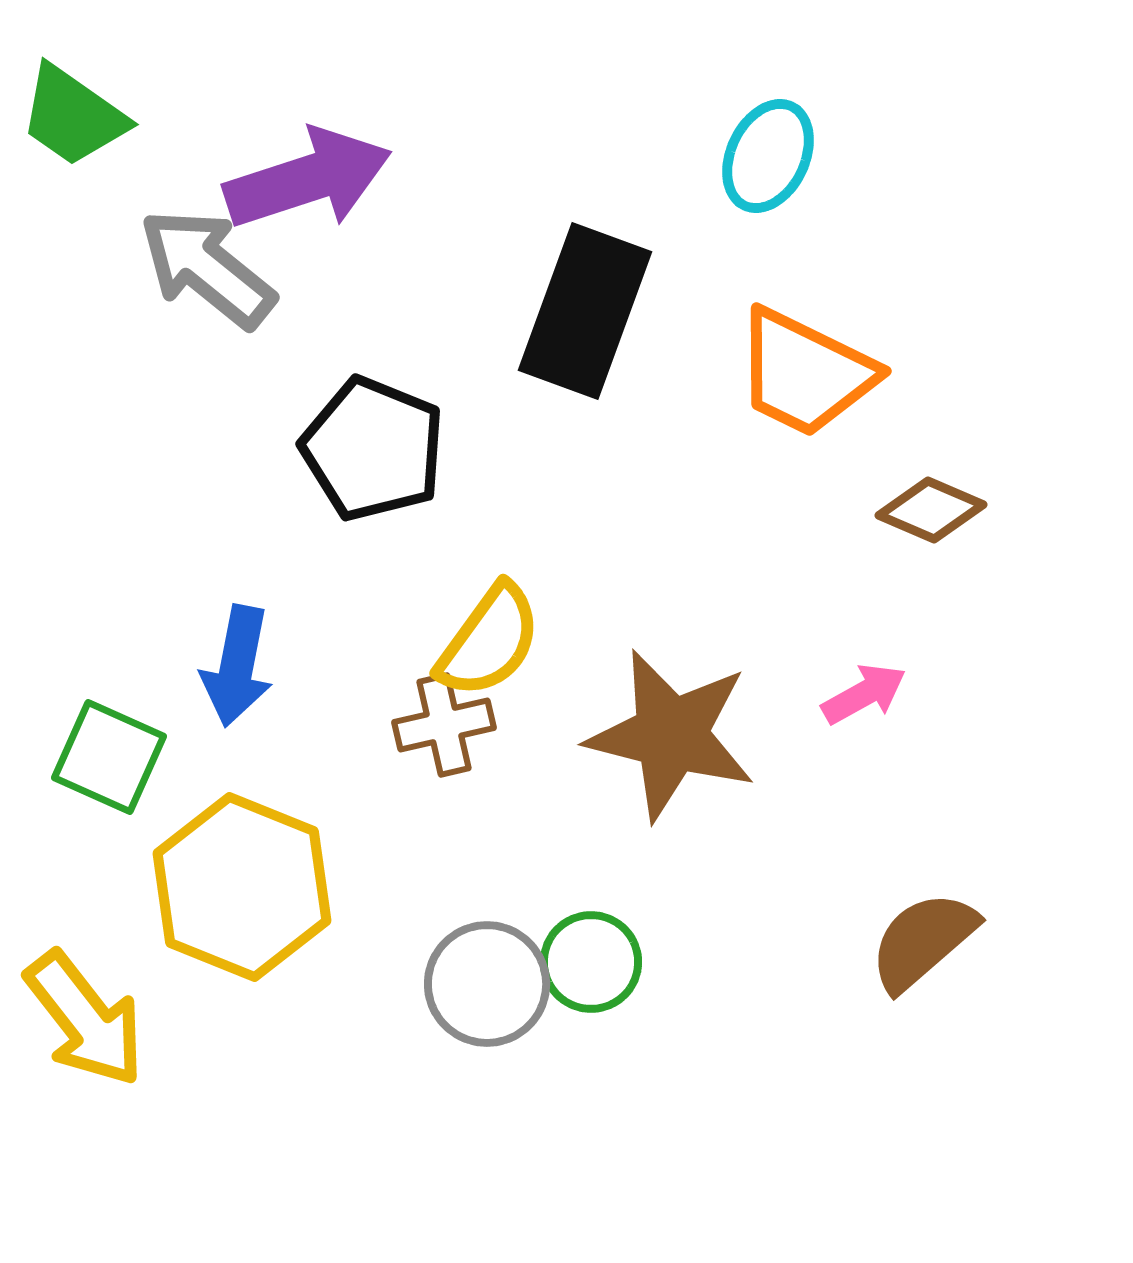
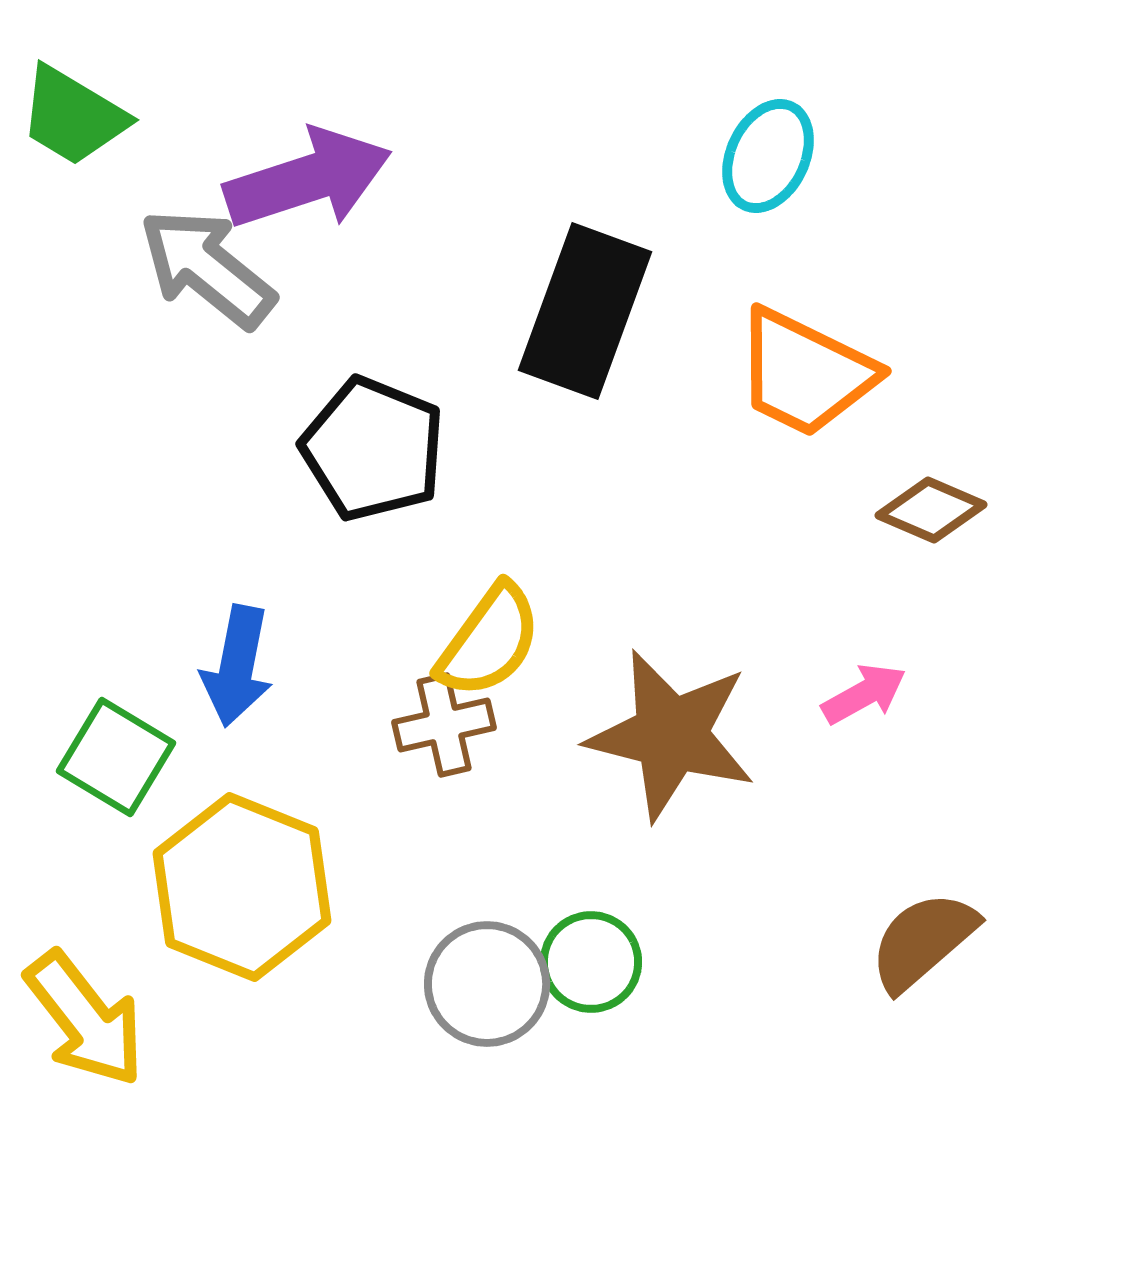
green trapezoid: rotated 4 degrees counterclockwise
green square: moved 7 px right; rotated 7 degrees clockwise
